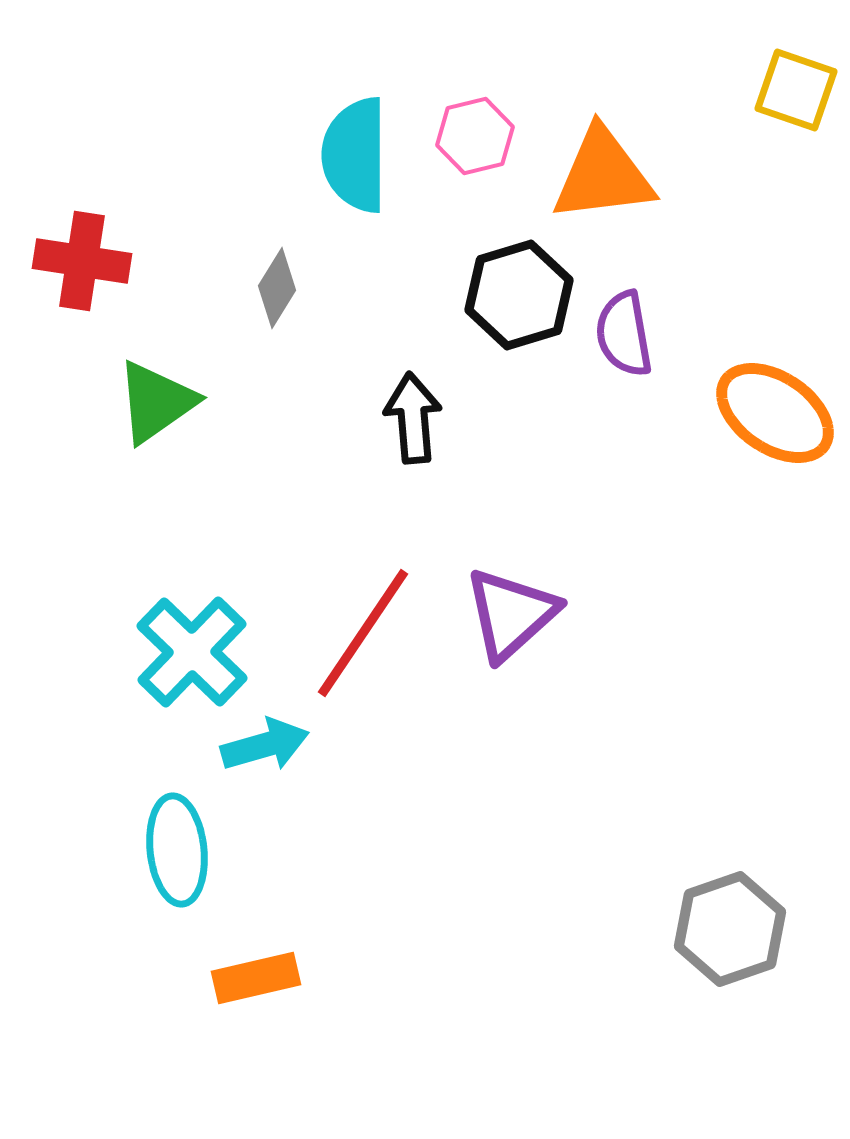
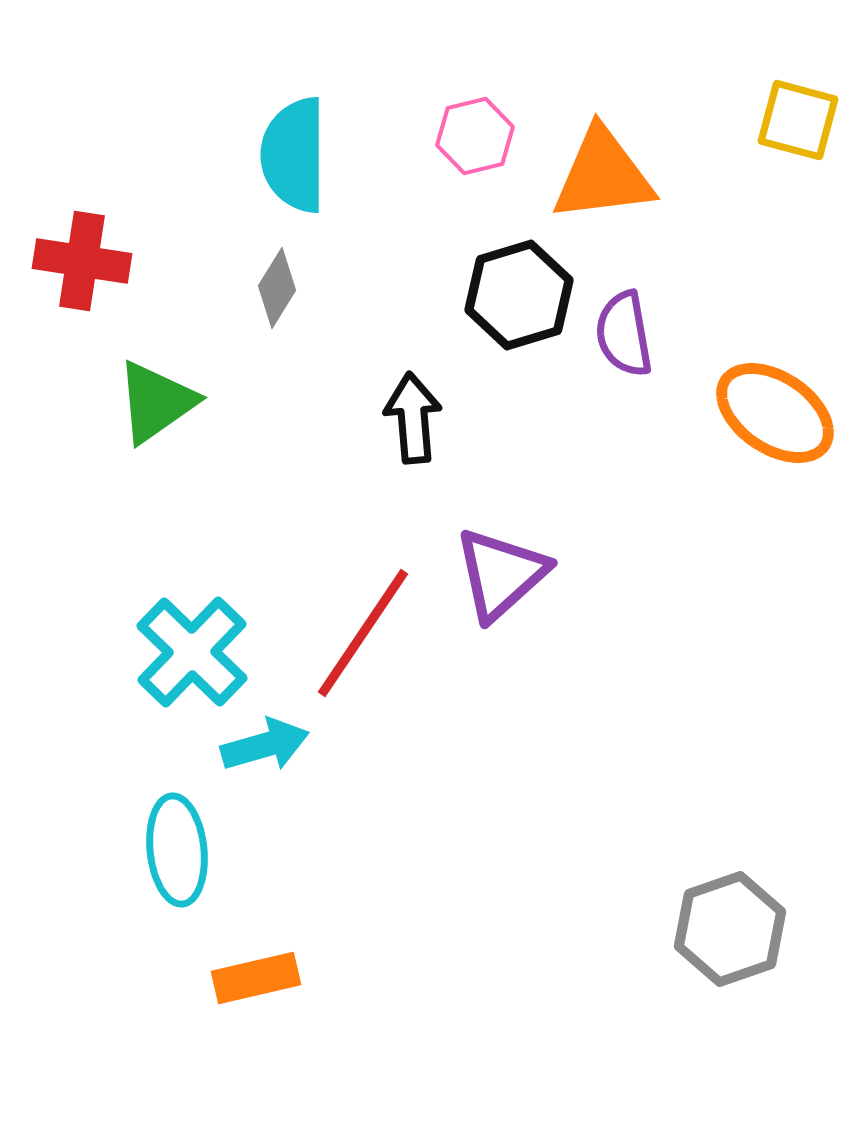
yellow square: moved 2 px right, 30 px down; rotated 4 degrees counterclockwise
cyan semicircle: moved 61 px left
purple triangle: moved 10 px left, 40 px up
